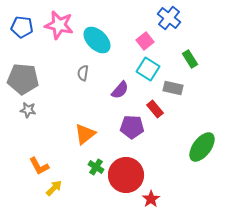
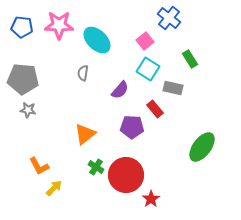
pink star: rotated 12 degrees counterclockwise
